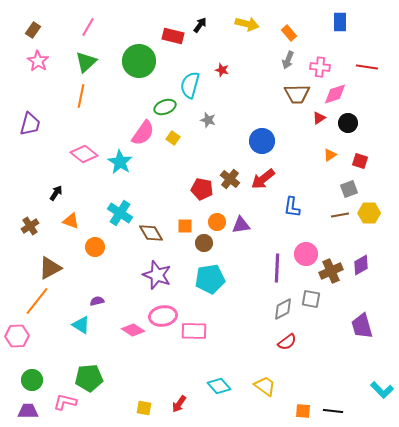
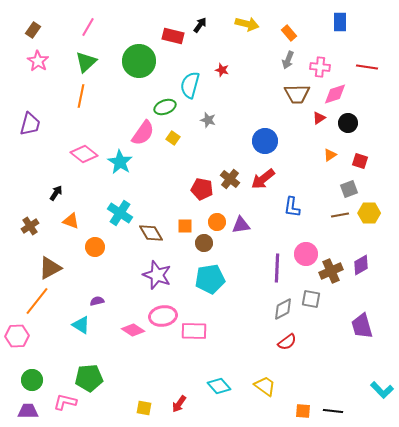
blue circle at (262, 141): moved 3 px right
